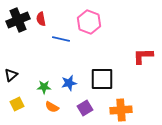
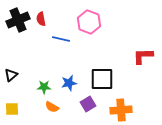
yellow square: moved 5 px left, 5 px down; rotated 24 degrees clockwise
purple square: moved 3 px right, 4 px up
